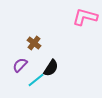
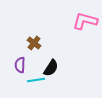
pink L-shape: moved 4 px down
purple semicircle: rotated 42 degrees counterclockwise
cyan line: rotated 30 degrees clockwise
